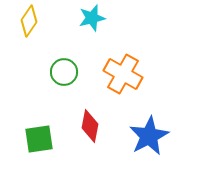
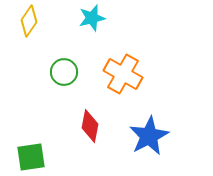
green square: moved 8 px left, 18 px down
